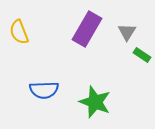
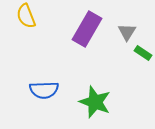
yellow semicircle: moved 7 px right, 16 px up
green rectangle: moved 1 px right, 2 px up
